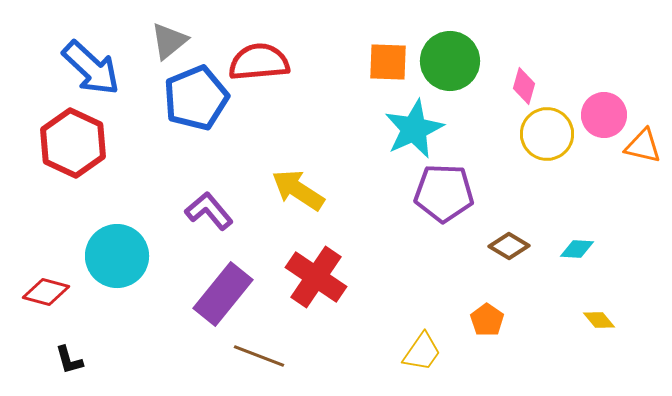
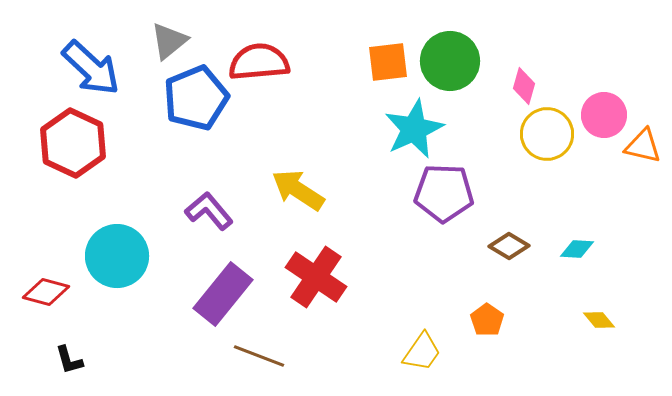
orange square: rotated 9 degrees counterclockwise
